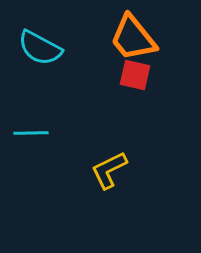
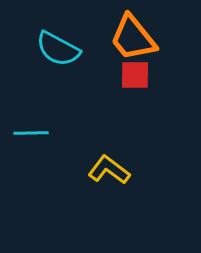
cyan semicircle: moved 18 px right, 1 px down
red square: rotated 12 degrees counterclockwise
yellow L-shape: rotated 63 degrees clockwise
